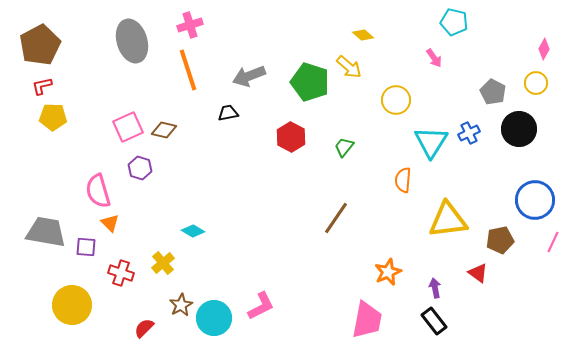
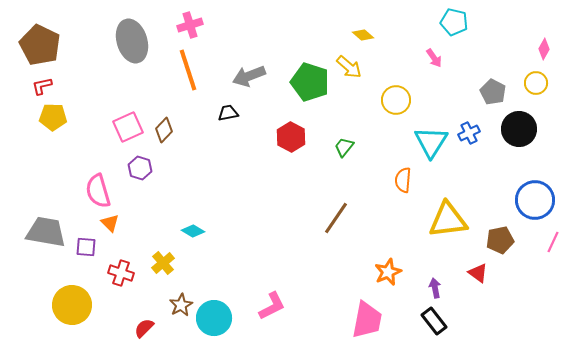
brown pentagon at (40, 45): rotated 18 degrees counterclockwise
brown diamond at (164, 130): rotated 60 degrees counterclockwise
pink L-shape at (261, 306): moved 11 px right
